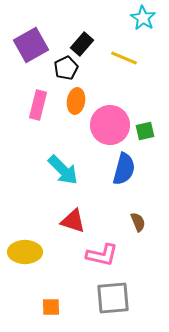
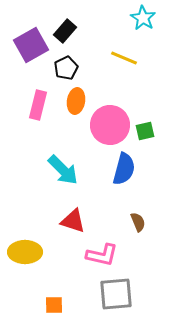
black rectangle: moved 17 px left, 13 px up
gray square: moved 3 px right, 4 px up
orange square: moved 3 px right, 2 px up
